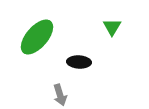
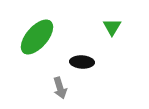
black ellipse: moved 3 px right
gray arrow: moved 7 px up
